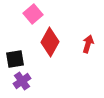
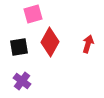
pink square: rotated 24 degrees clockwise
black square: moved 4 px right, 12 px up
purple cross: rotated 18 degrees counterclockwise
